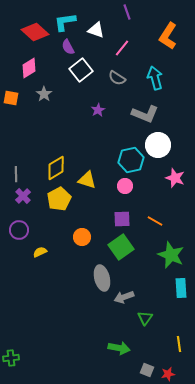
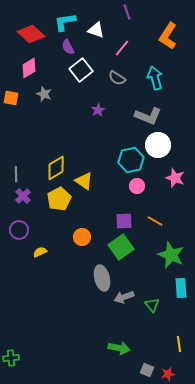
red diamond: moved 4 px left, 2 px down
gray star: rotated 14 degrees counterclockwise
gray L-shape: moved 3 px right, 2 px down
yellow triangle: moved 3 px left, 1 px down; rotated 18 degrees clockwise
pink circle: moved 12 px right
purple square: moved 2 px right, 2 px down
green triangle: moved 7 px right, 13 px up; rotated 14 degrees counterclockwise
